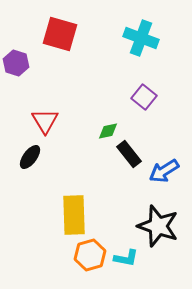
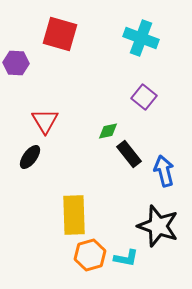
purple hexagon: rotated 15 degrees counterclockwise
blue arrow: rotated 108 degrees clockwise
